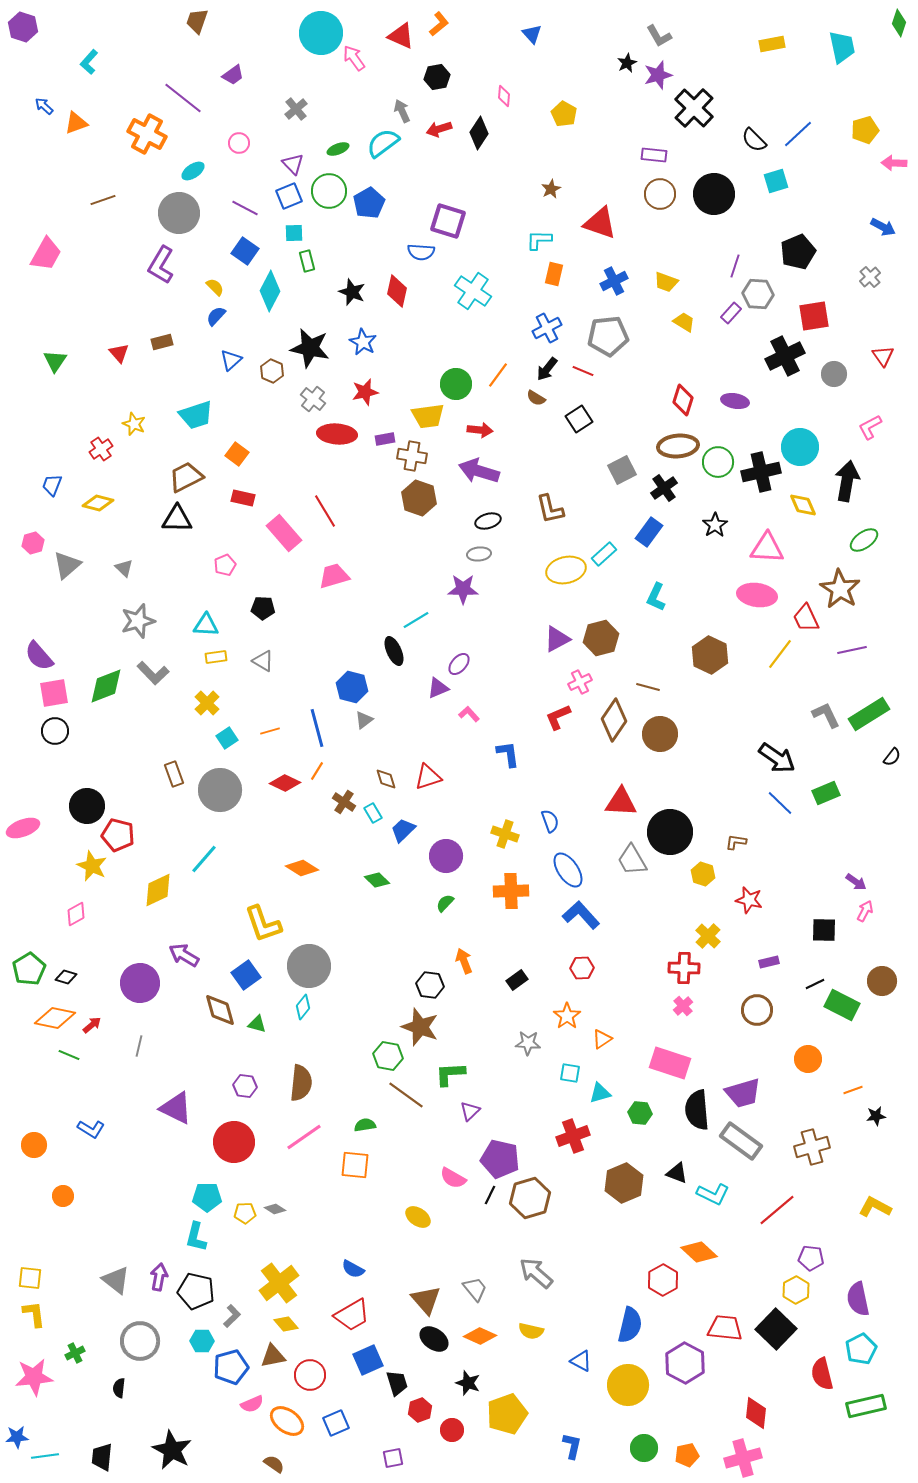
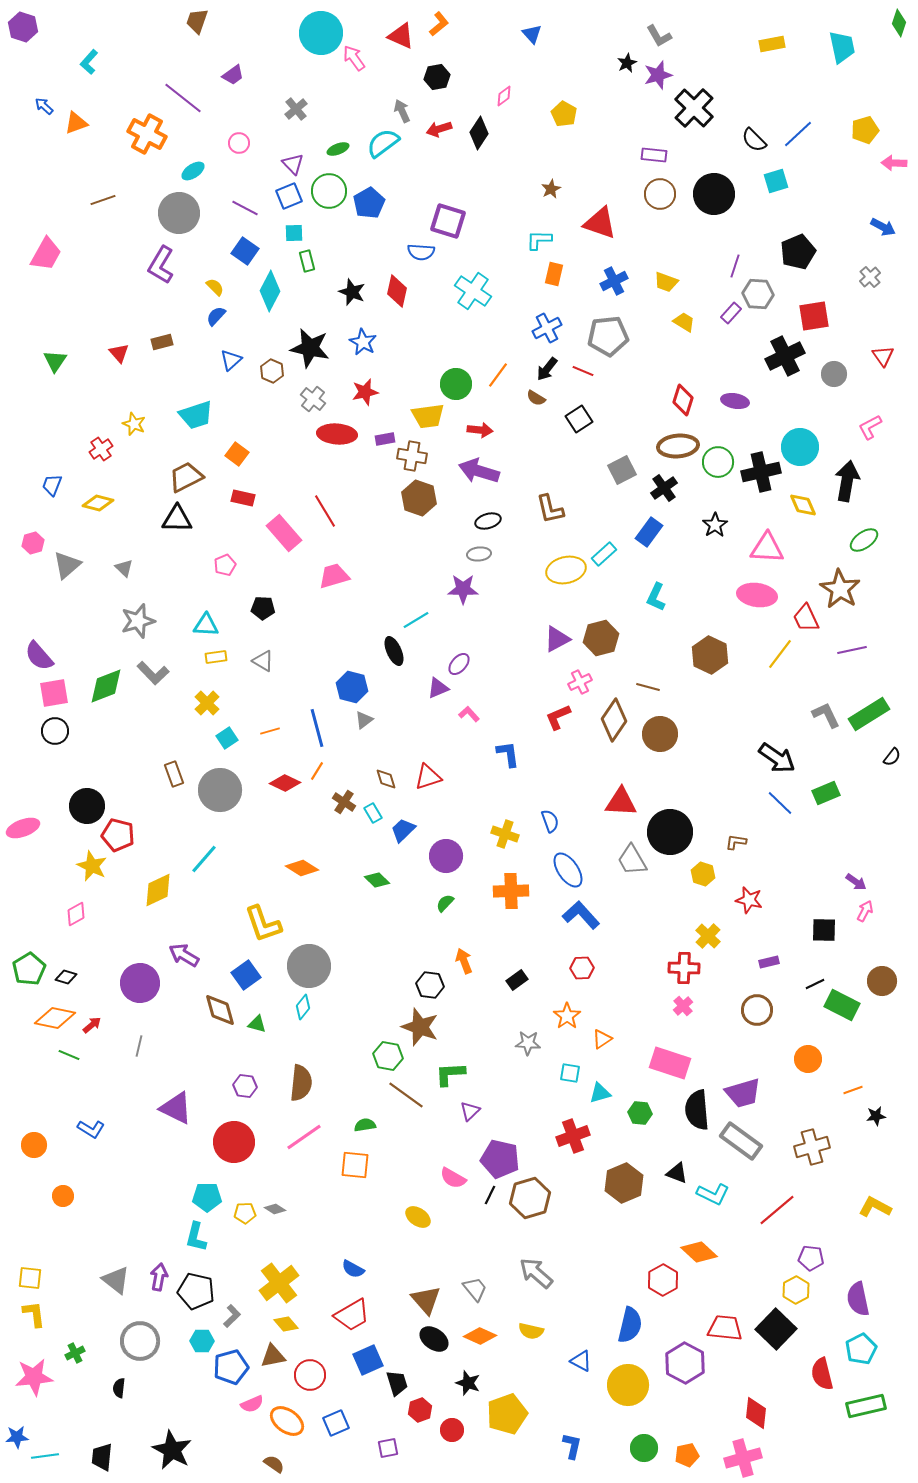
pink diamond at (504, 96): rotated 50 degrees clockwise
purple square at (393, 1458): moved 5 px left, 10 px up
